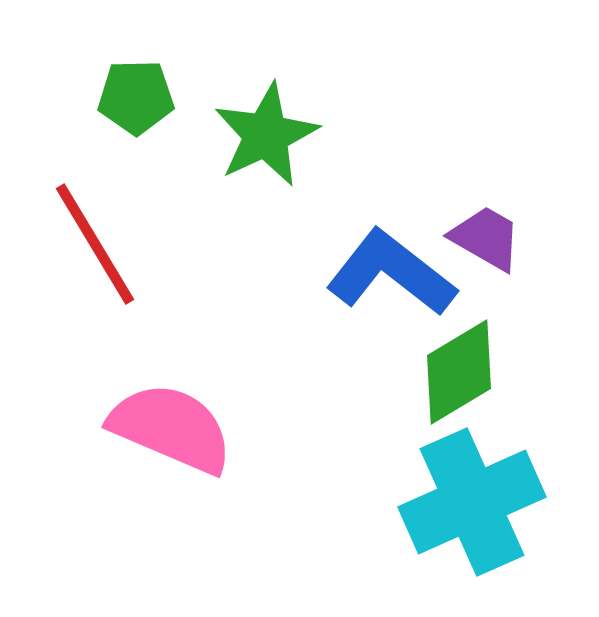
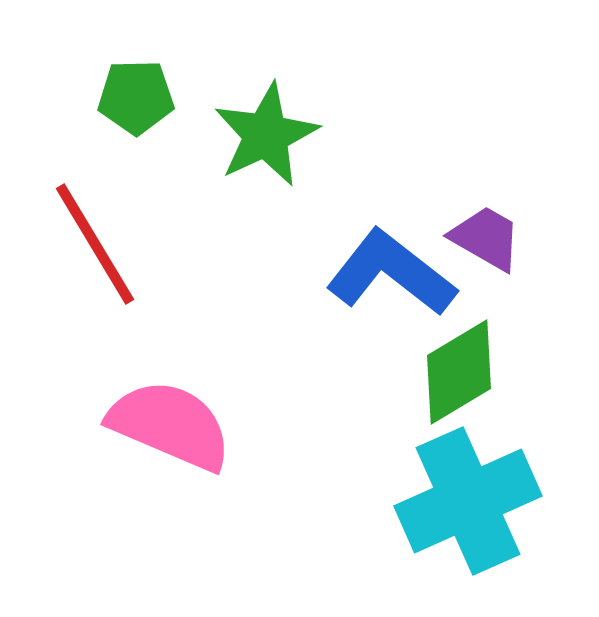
pink semicircle: moved 1 px left, 3 px up
cyan cross: moved 4 px left, 1 px up
